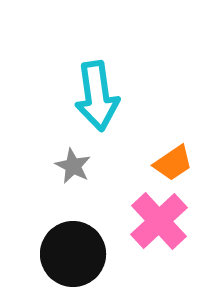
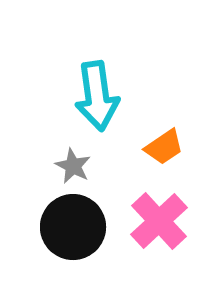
orange trapezoid: moved 9 px left, 16 px up
black circle: moved 27 px up
